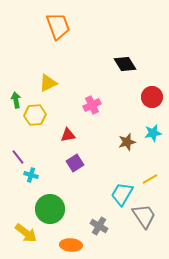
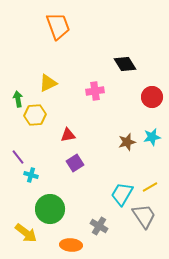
green arrow: moved 2 px right, 1 px up
pink cross: moved 3 px right, 14 px up; rotated 18 degrees clockwise
cyan star: moved 1 px left, 4 px down
yellow line: moved 8 px down
